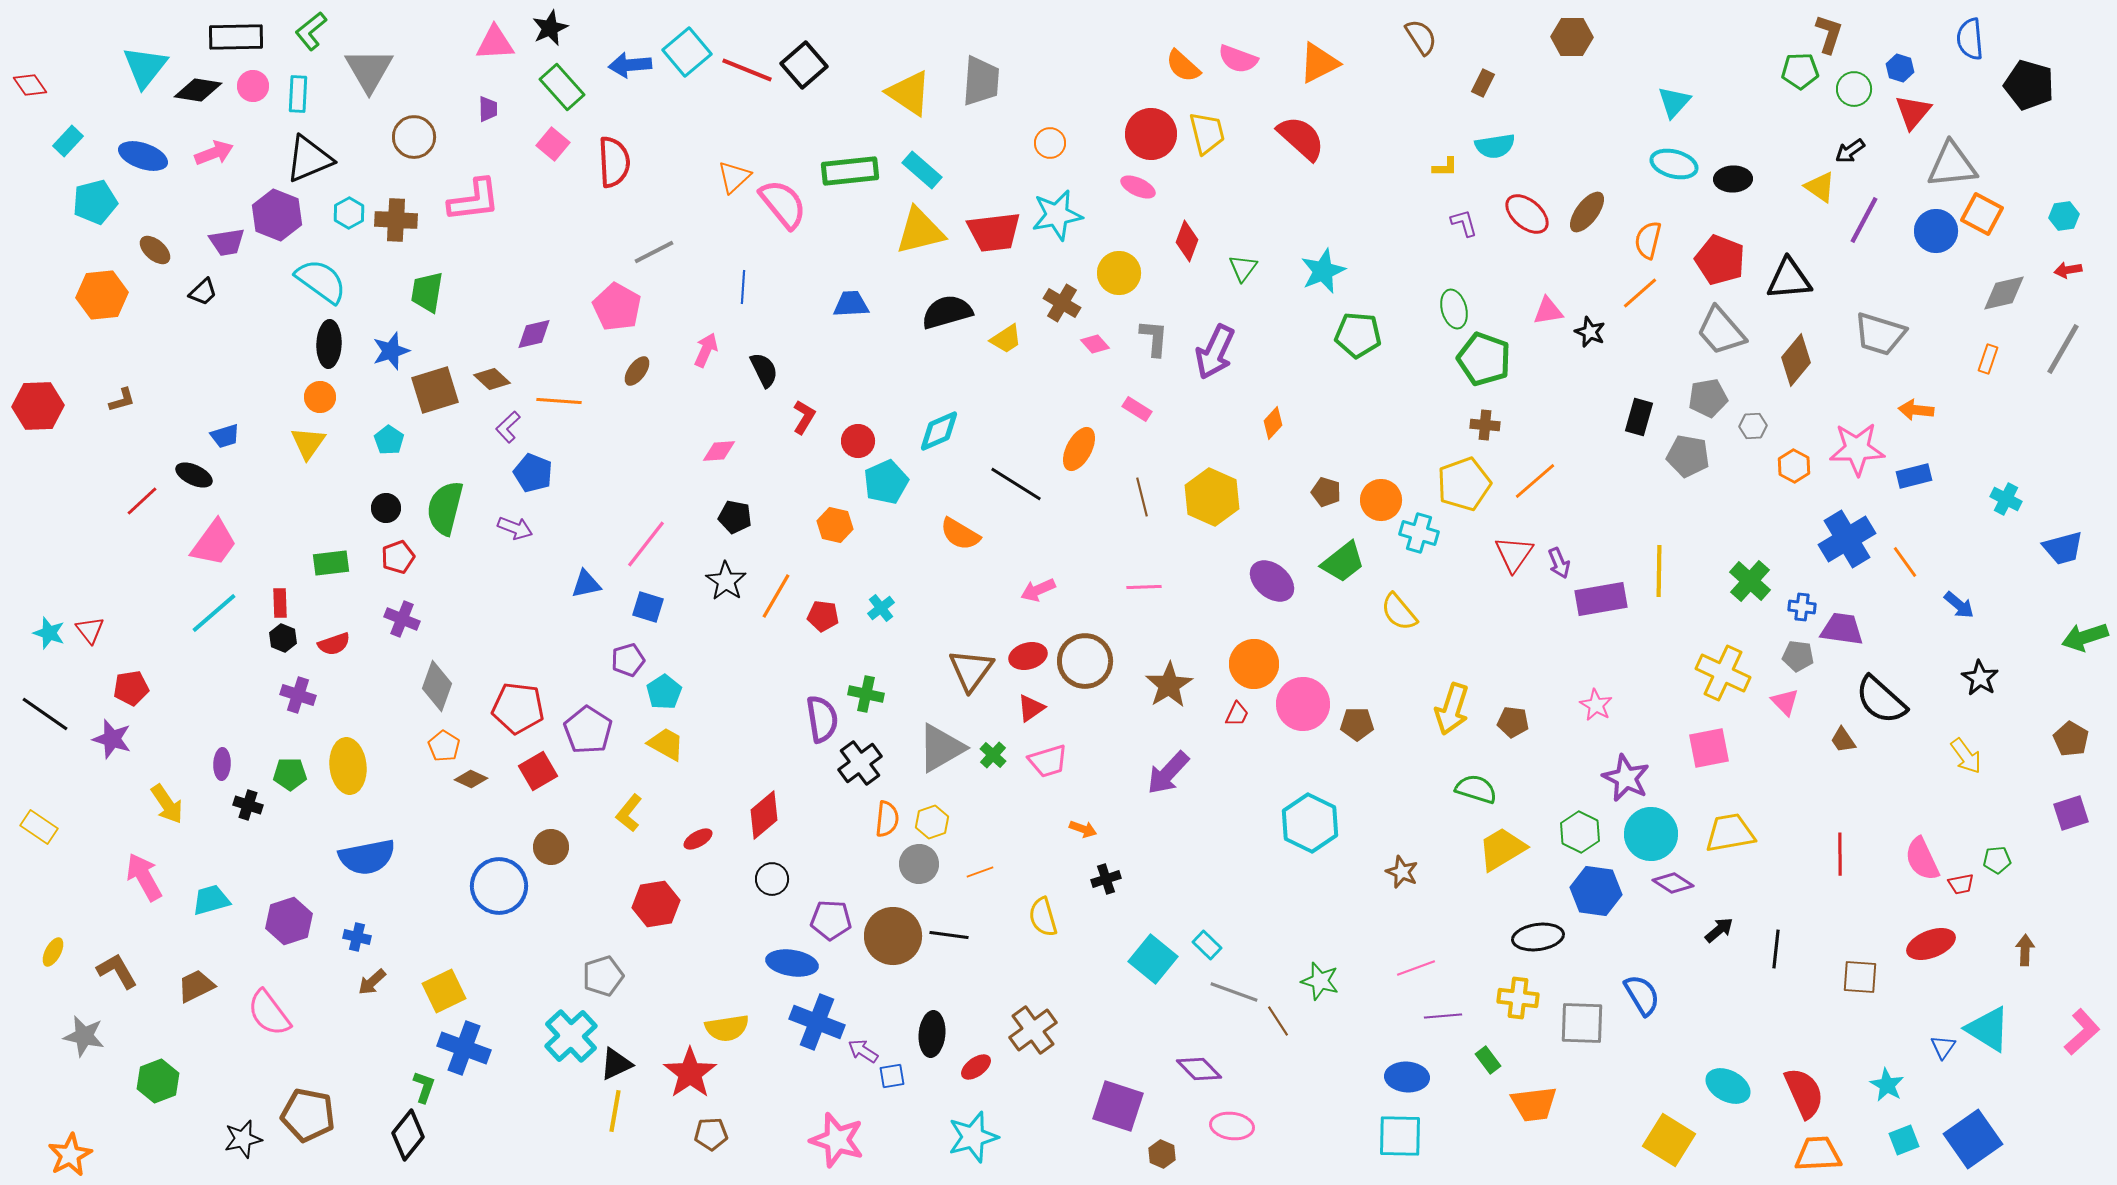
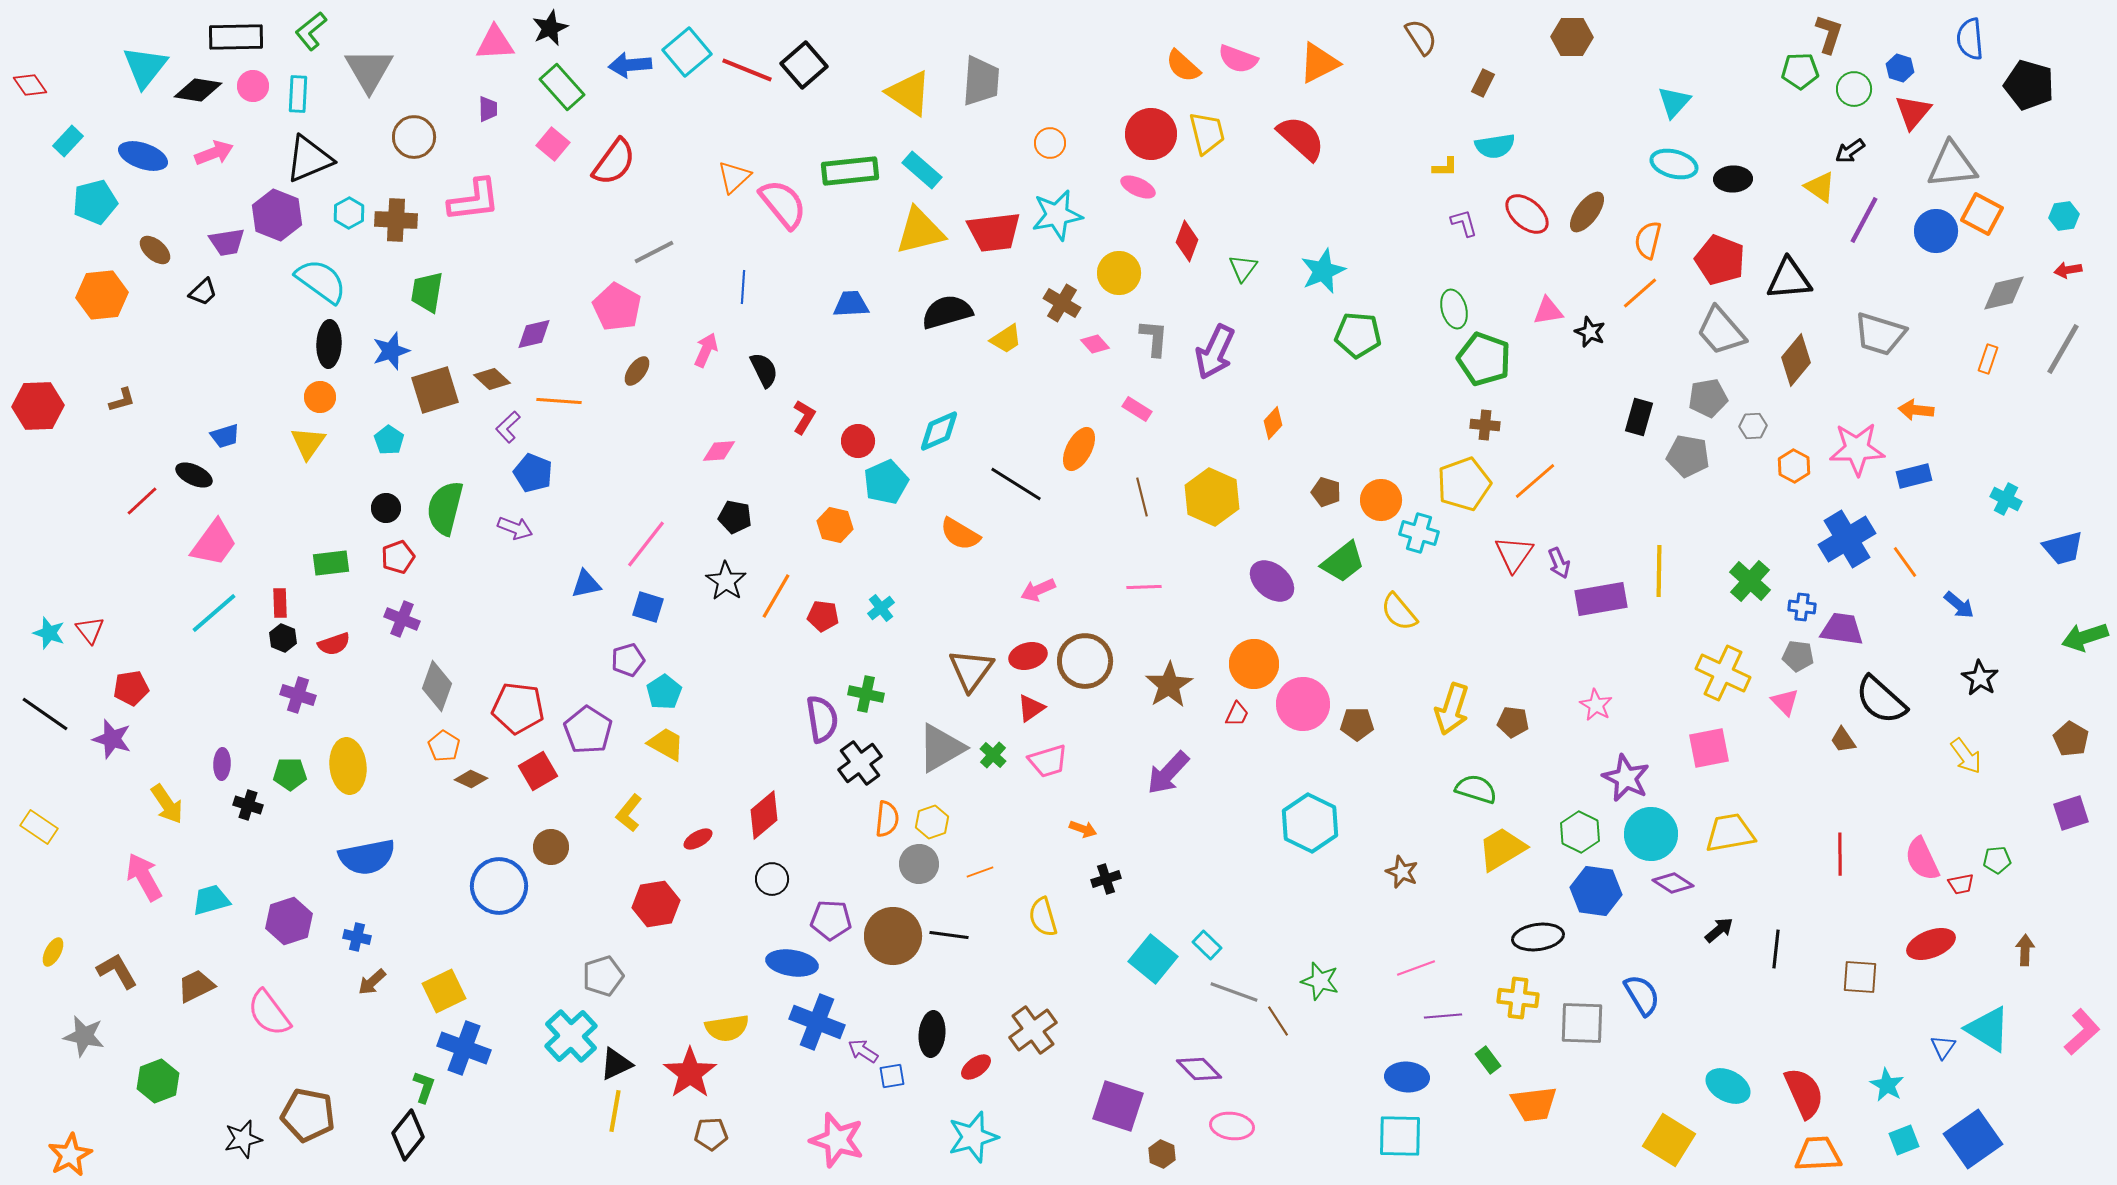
red semicircle at (614, 162): rotated 39 degrees clockwise
